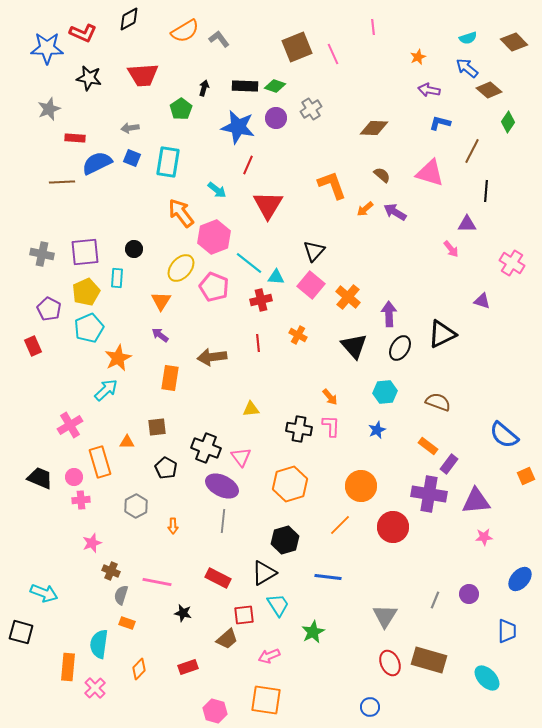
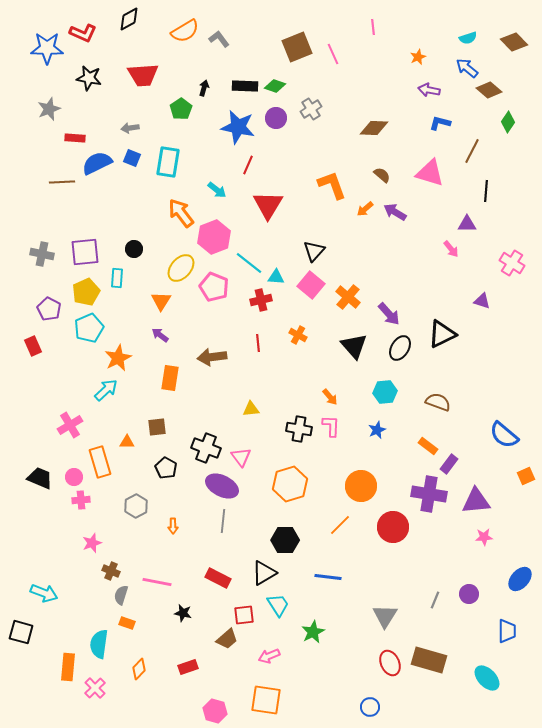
purple arrow at (389, 314): rotated 140 degrees clockwise
black hexagon at (285, 540): rotated 16 degrees clockwise
